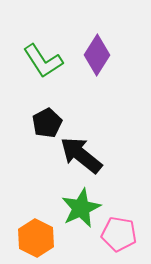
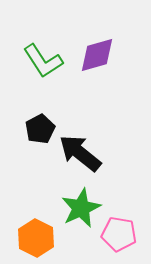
purple diamond: rotated 42 degrees clockwise
black pentagon: moved 7 px left, 6 px down
black arrow: moved 1 px left, 2 px up
